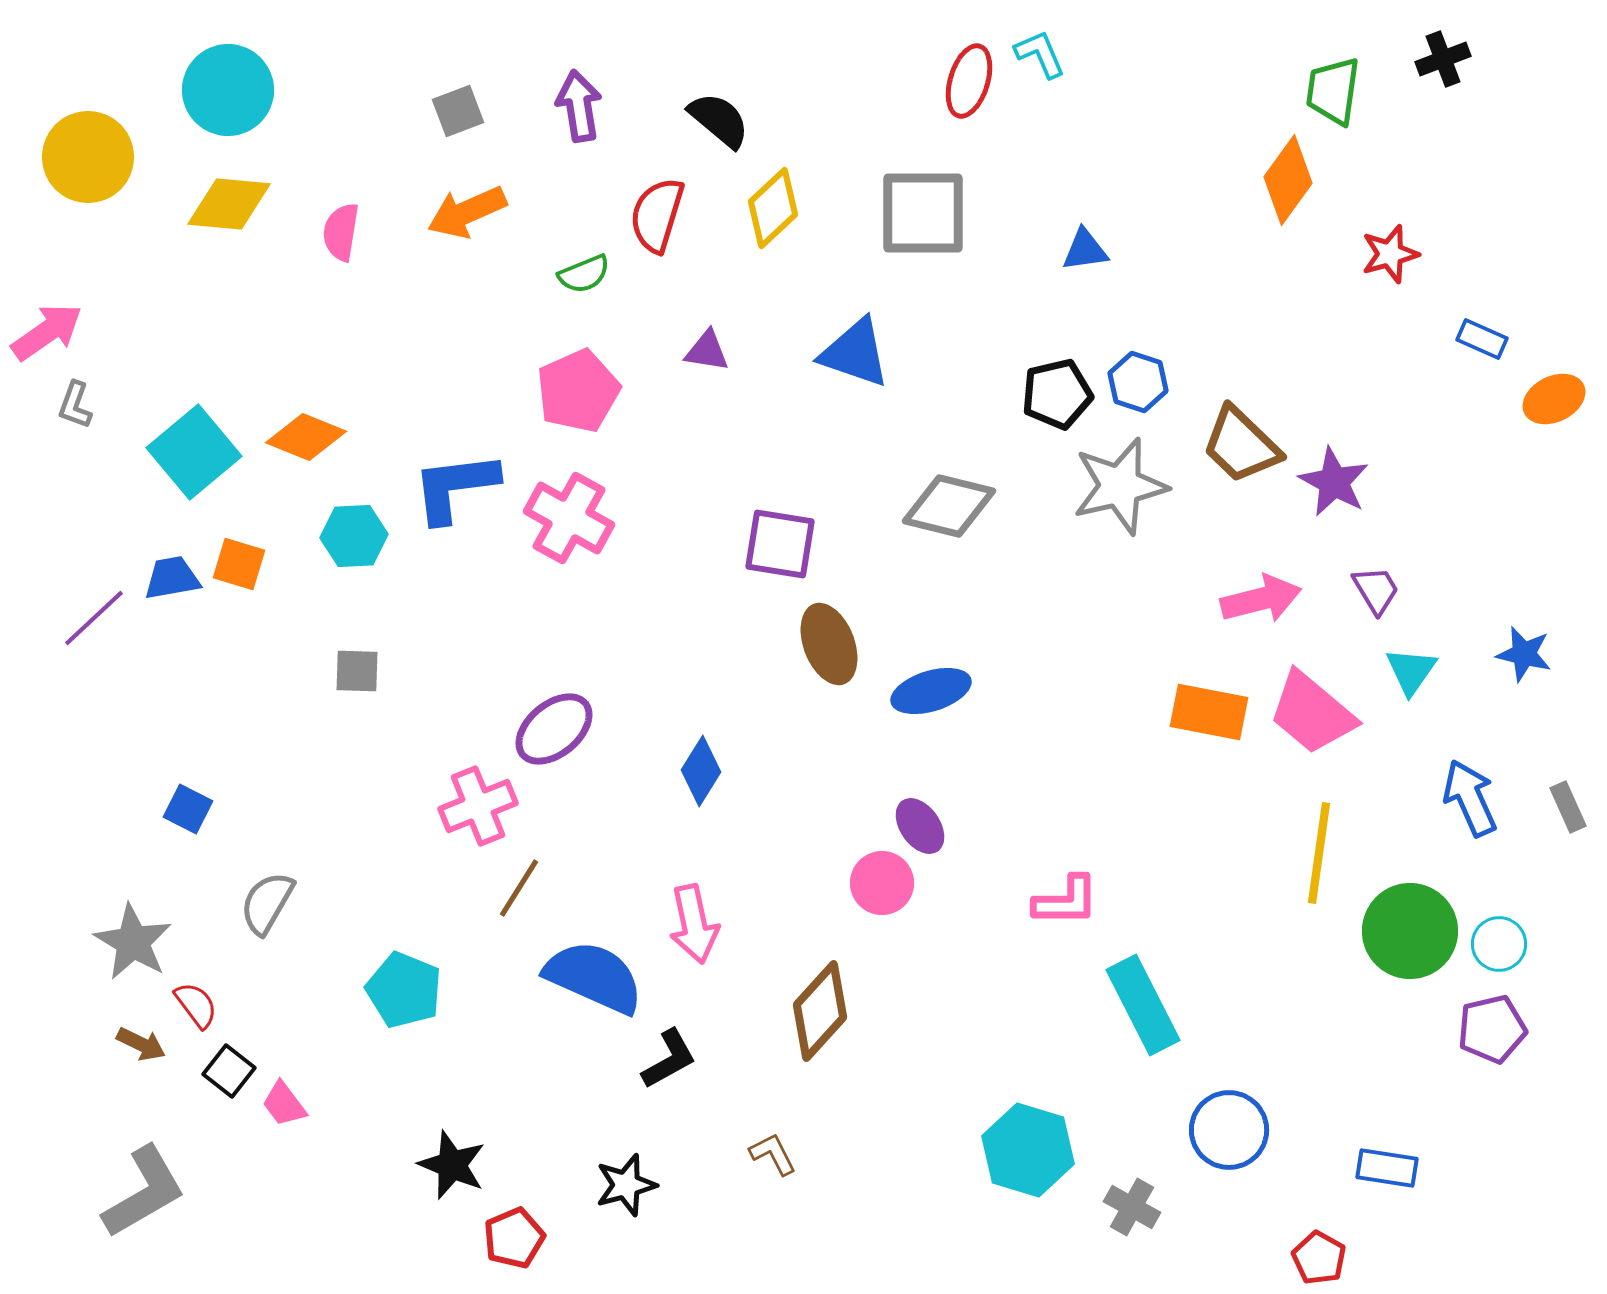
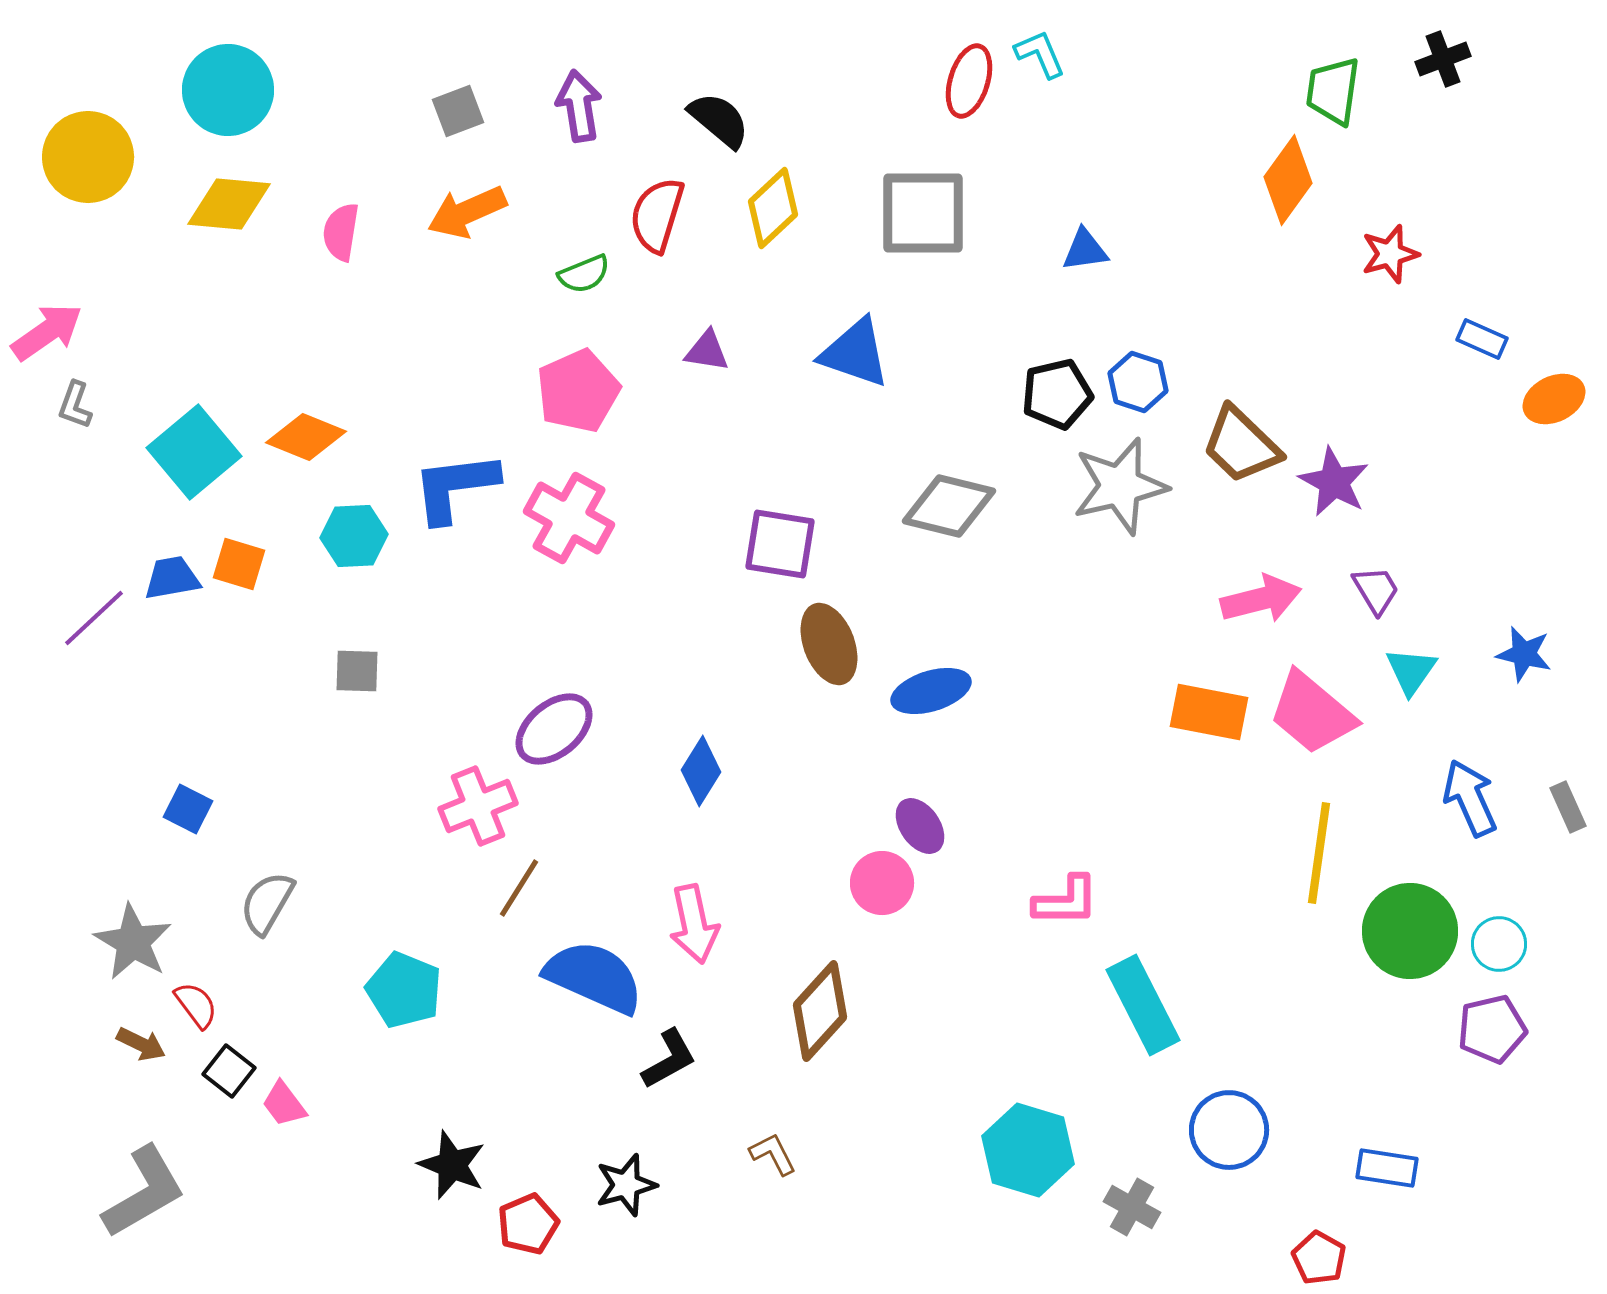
red pentagon at (514, 1238): moved 14 px right, 14 px up
